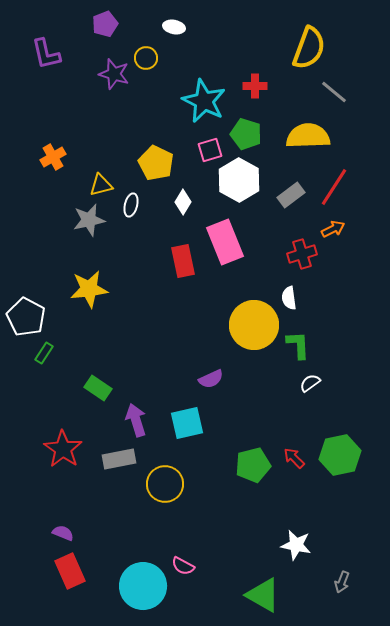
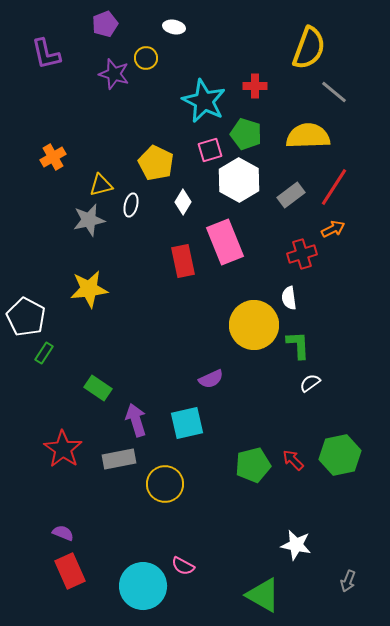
red arrow at (294, 458): moved 1 px left, 2 px down
gray arrow at (342, 582): moved 6 px right, 1 px up
